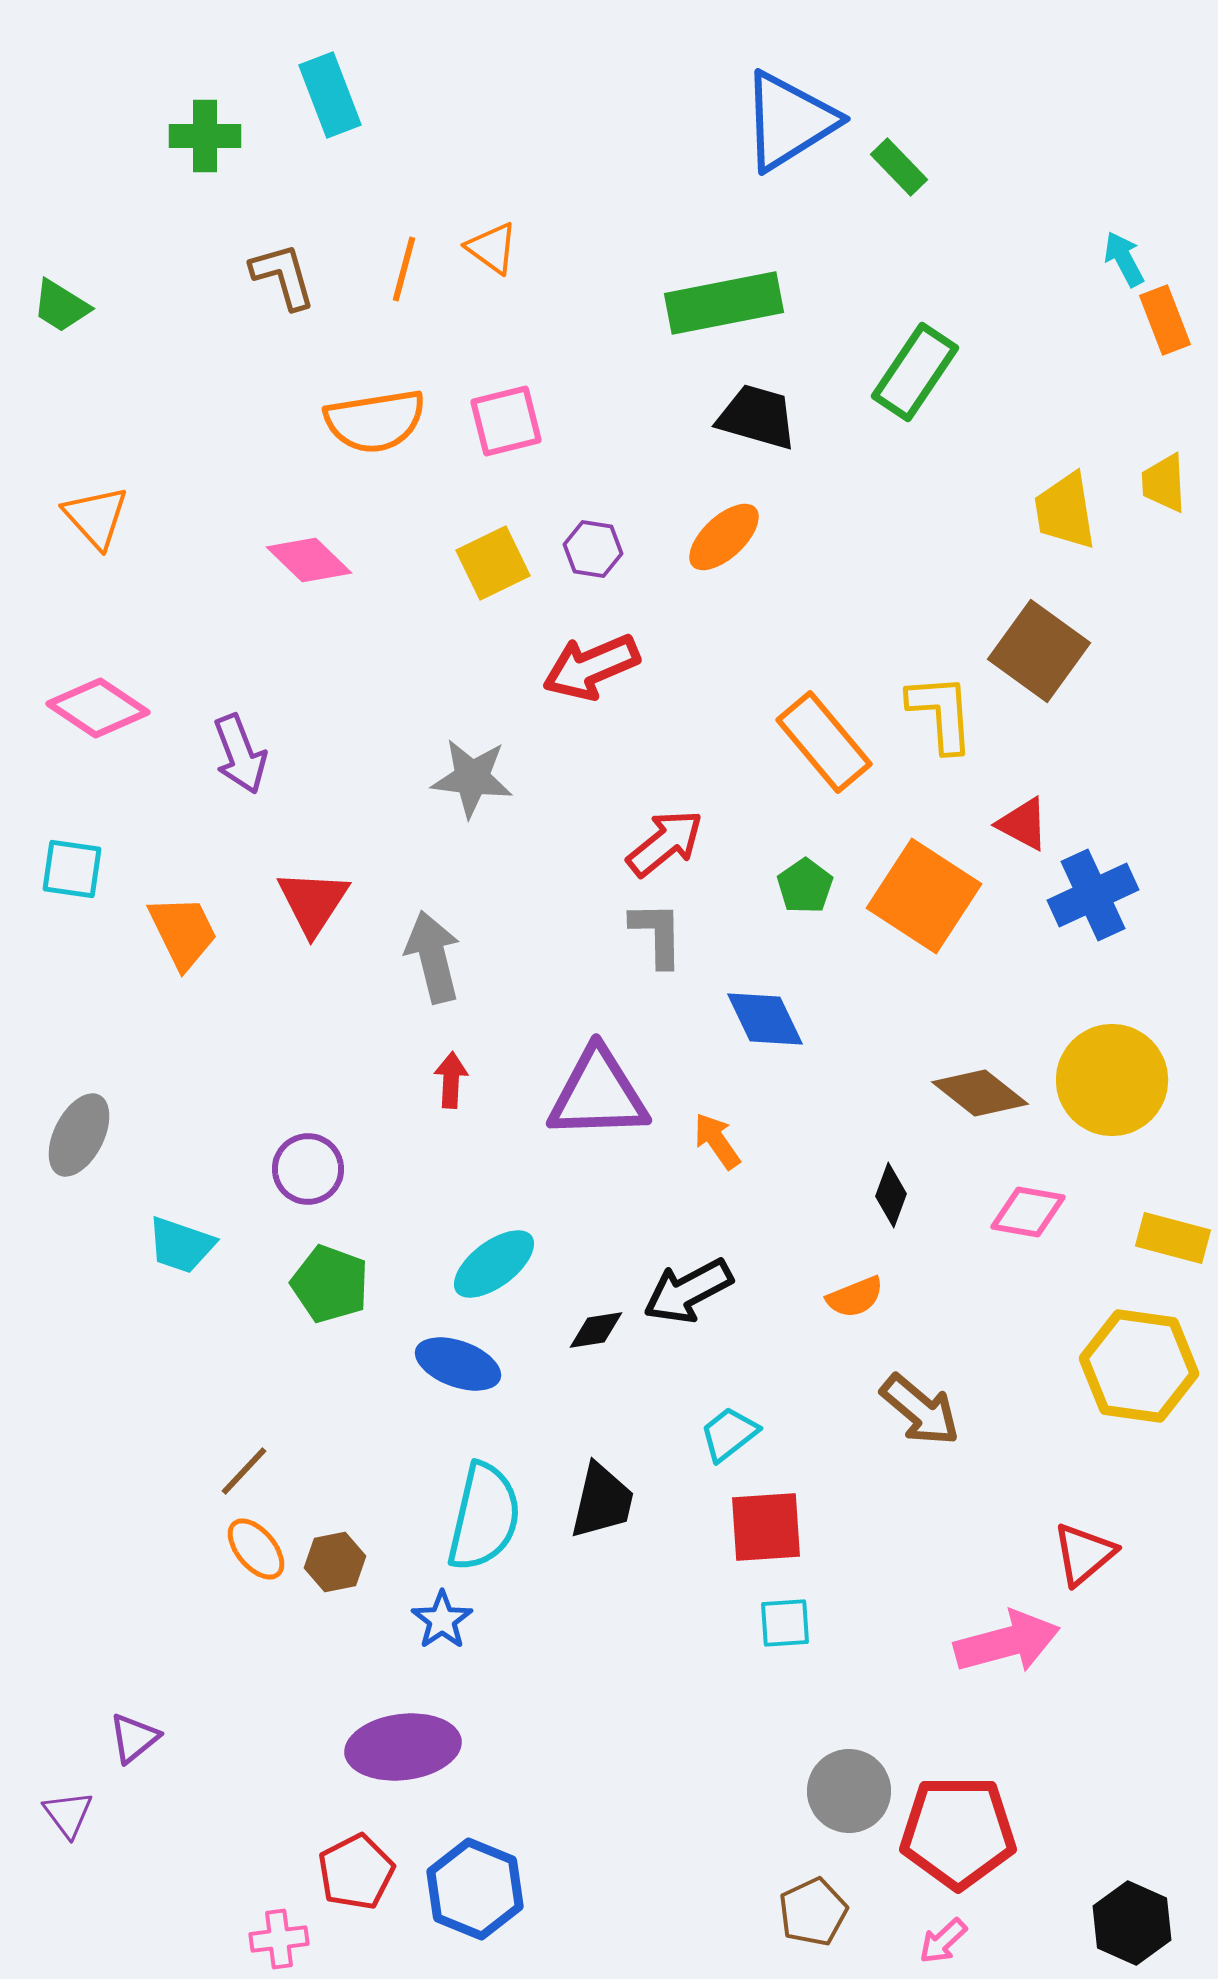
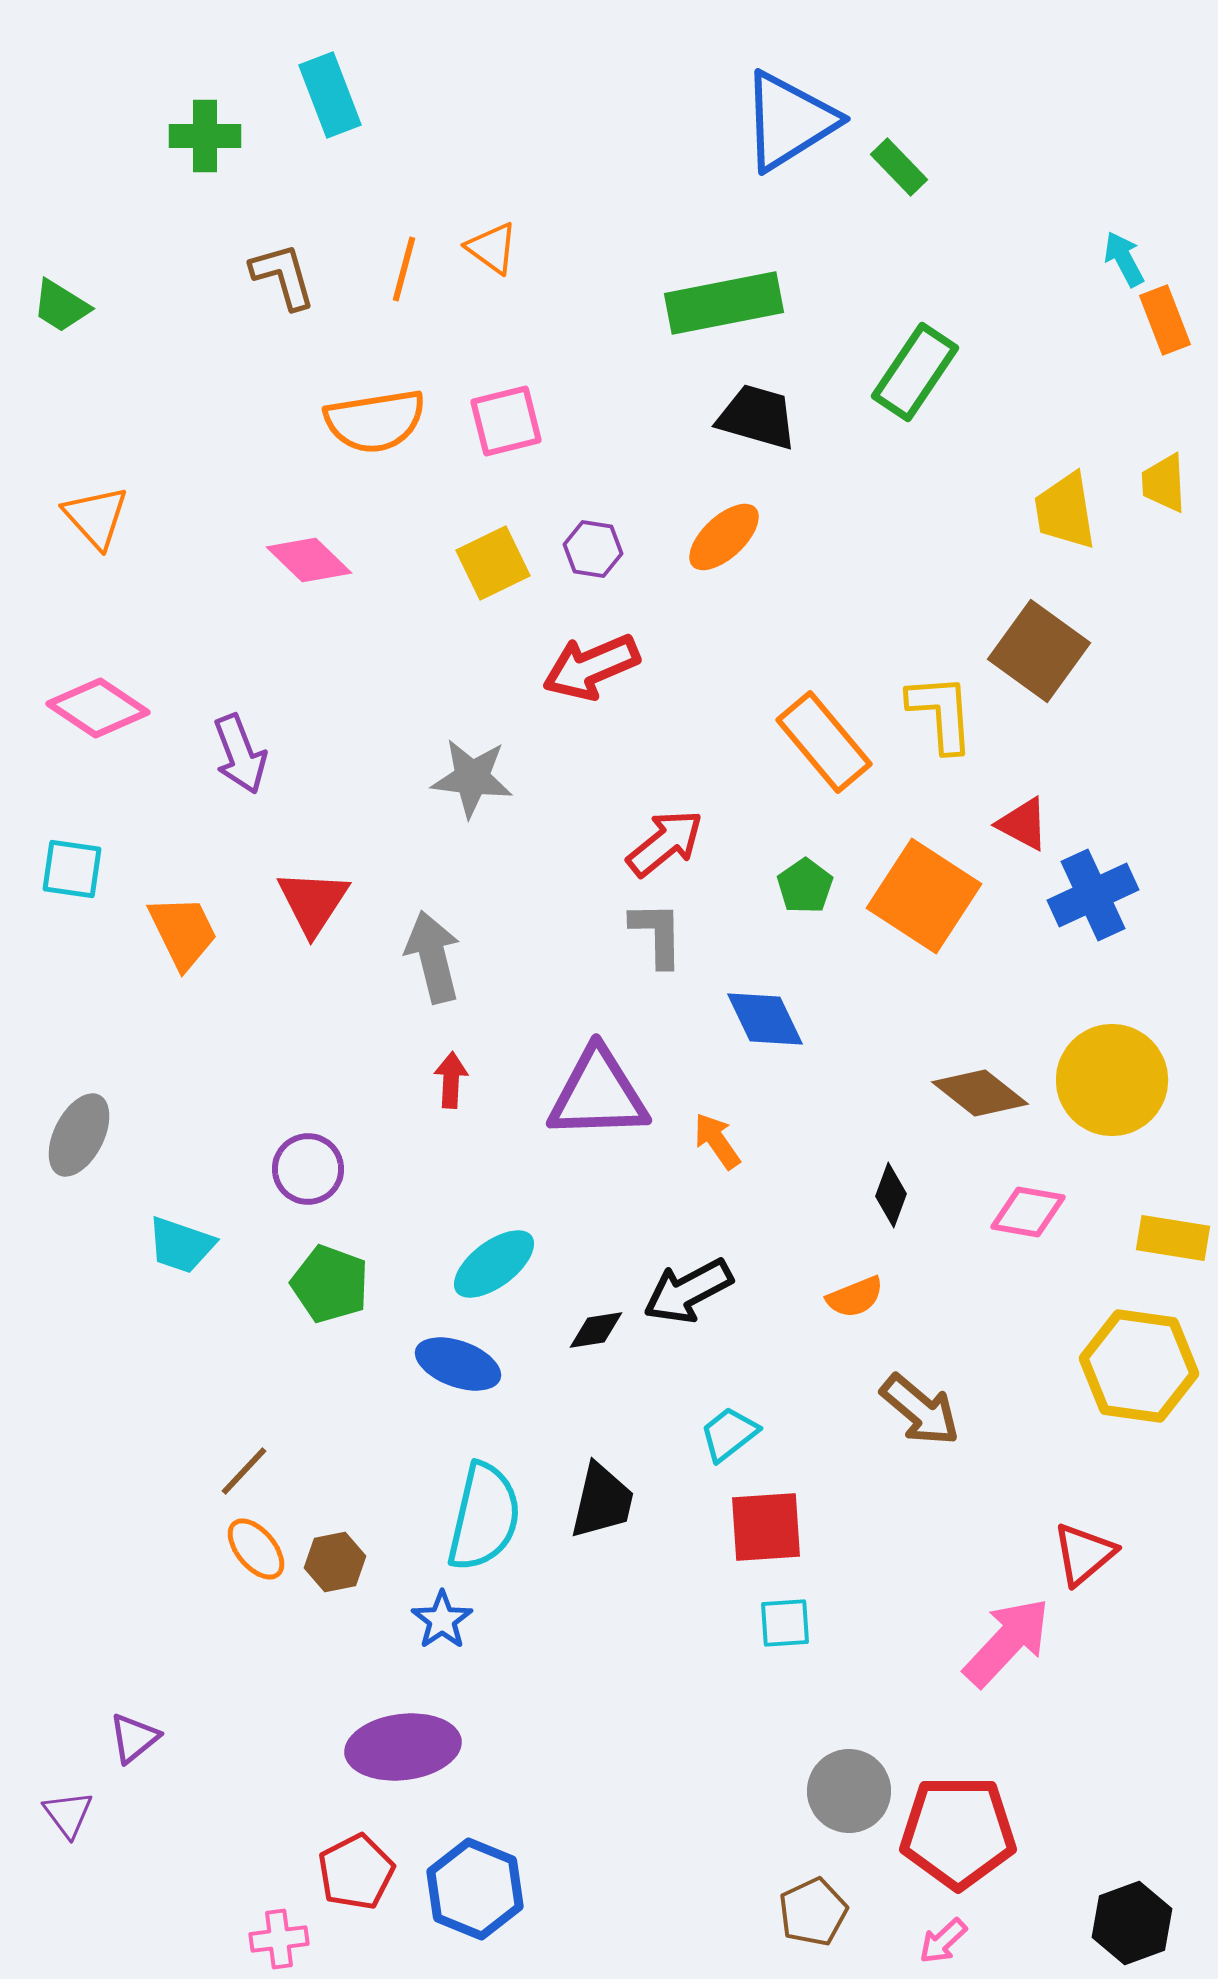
yellow rectangle at (1173, 1238): rotated 6 degrees counterclockwise
pink arrow at (1007, 1642): rotated 32 degrees counterclockwise
black hexagon at (1132, 1923): rotated 16 degrees clockwise
